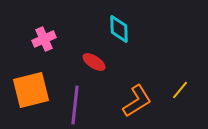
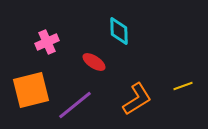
cyan diamond: moved 2 px down
pink cross: moved 3 px right, 3 px down
yellow line: moved 3 px right, 4 px up; rotated 30 degrees clockwise
orange L-shape: moved 2 px up
purple line: rotated 45 degrees clockwise
